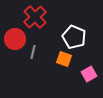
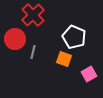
red cross: moved 2 px left, 2 px up
